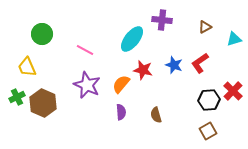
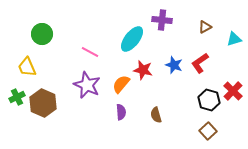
pink line: moved 5 px right, 2 px down
black hexagon: rotated 20 degrees clockwise
brown square: rotated 12 degrees counterclockwise
